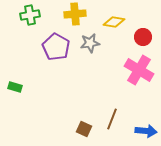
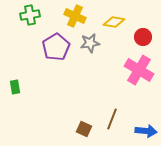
yellow cross: moved 2 px down; rotated 30 degrees clockwise
purple pentagon: rotated 12 degrees clockwise
green rectangle: rotated 64 degrees clockwise
